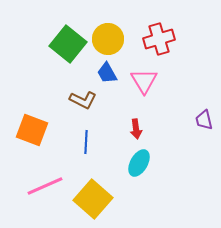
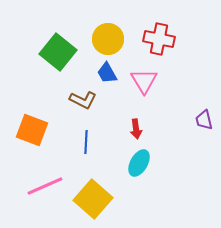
red cross: rotated 28 degrees clockwise
green square: moved 10 px left, 8 px down
